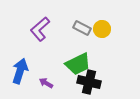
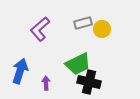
gray rectangle: moved 1 px right, 5 px up; rotated 42 degrees counterclockwise
purple arrow: rotated 56 degrees clockwise
